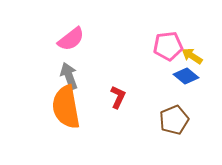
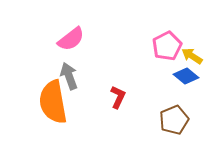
pink pentagon: moved 1 px left; rotated 20 degrees counterclockwise
orange semicircle: moved 13 px left, 5 px up
